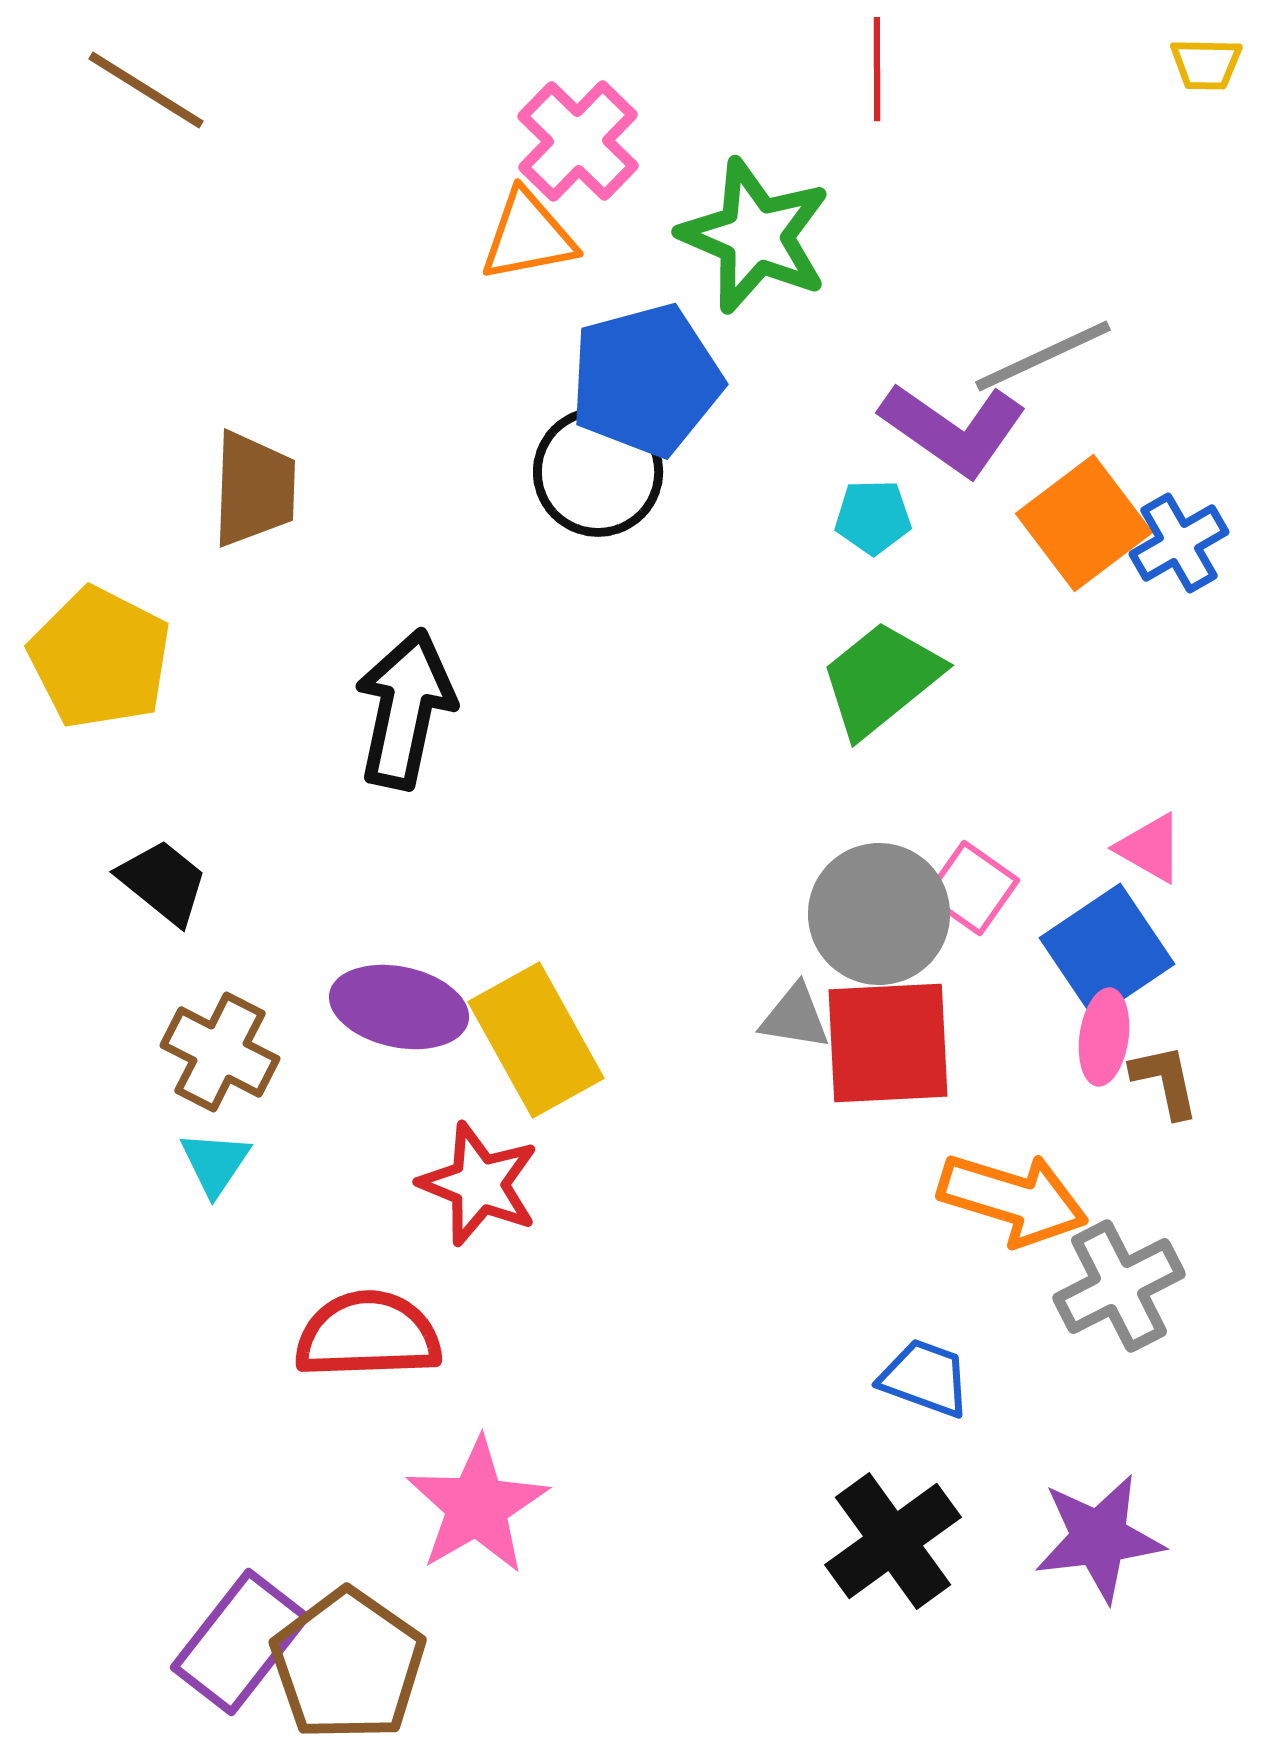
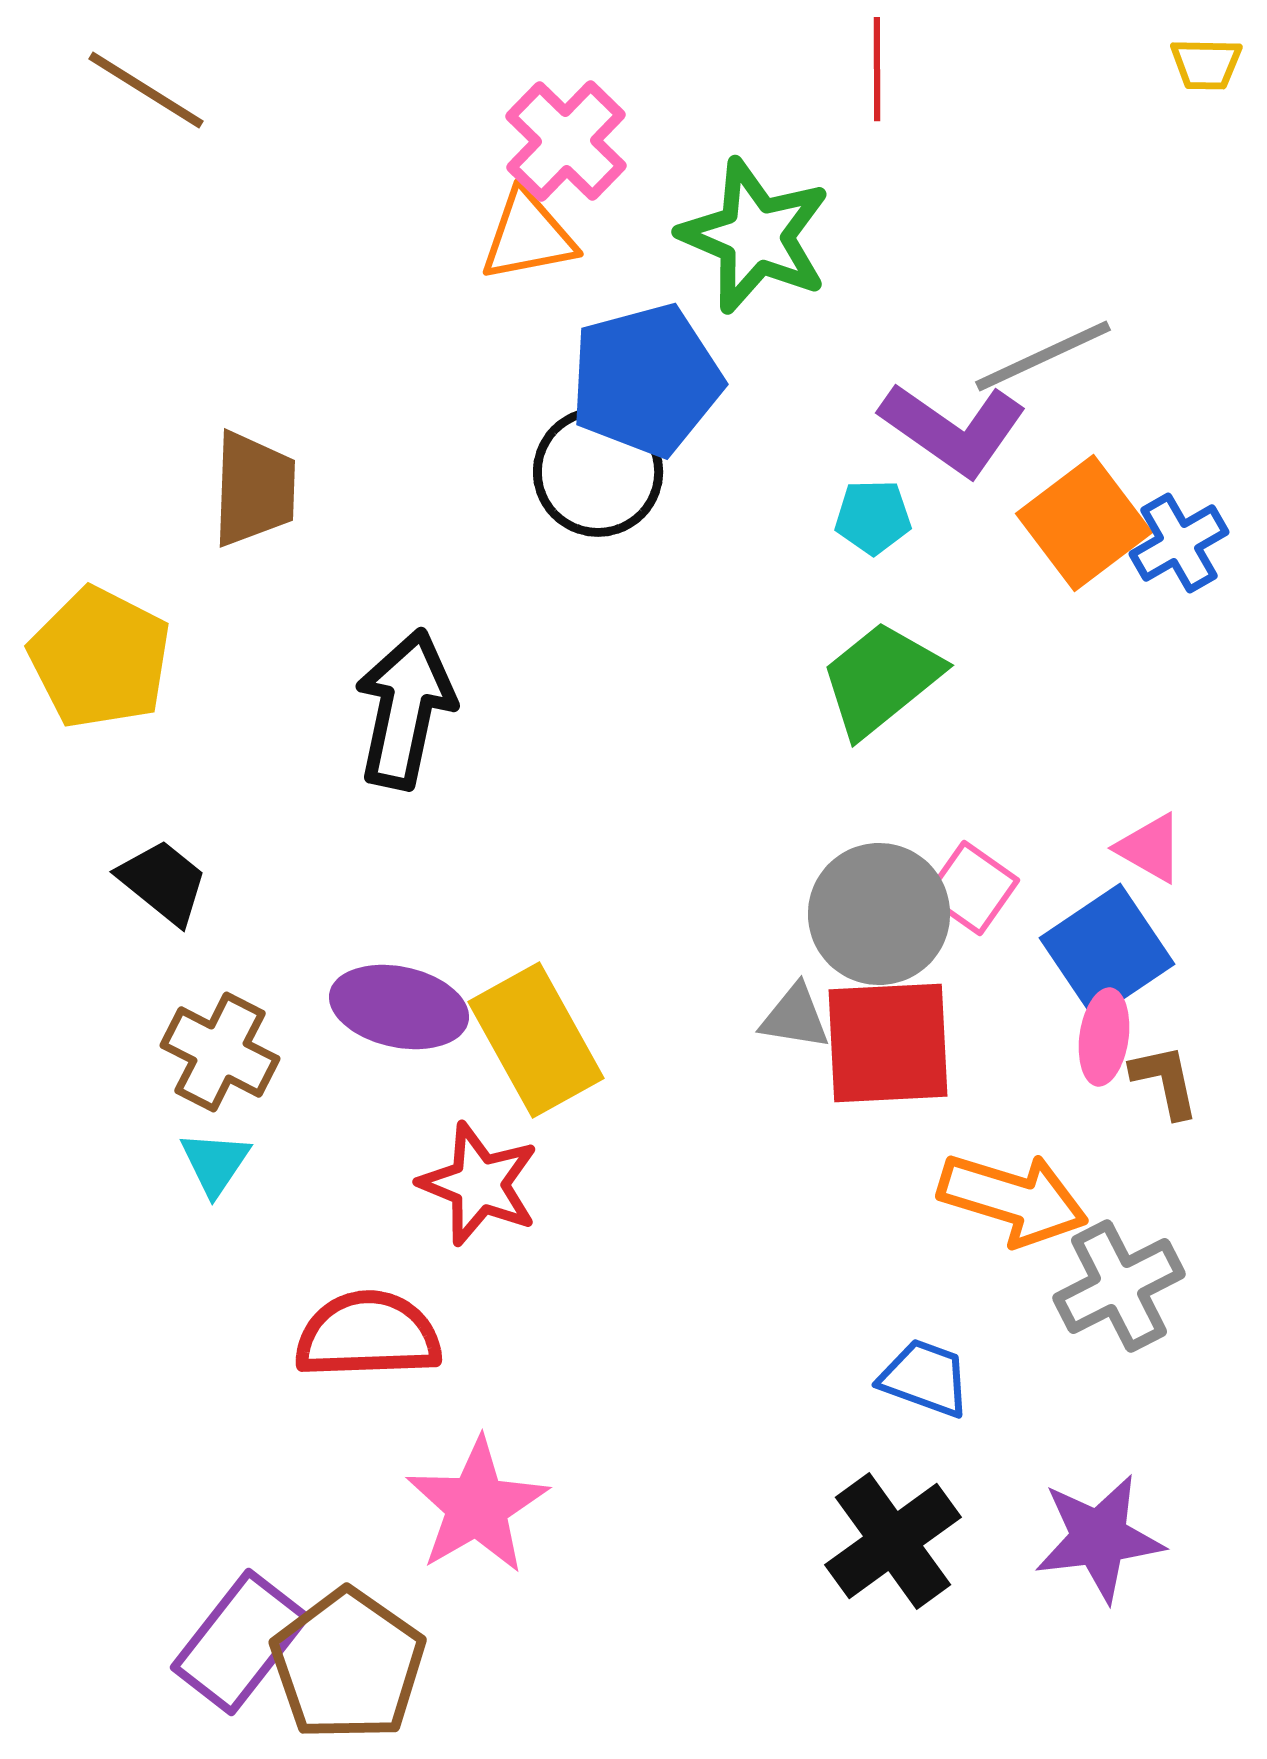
pink cross: moved 12 px left
